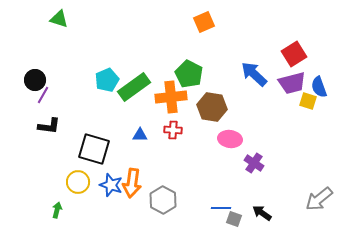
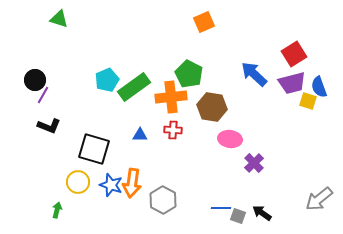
black L-shape: rotated 15 degrees clockwise
purple cross: rotated 12 degrees clockwise
gray square: moved 4 px right, 3 px up
